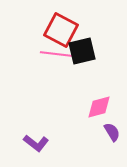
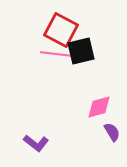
black square: moved 1 px left
